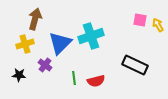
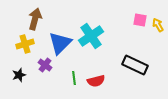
cyan cross: rotated 15 degrees counterclockwise
black star: rotated 24 degrees counterclockwise
